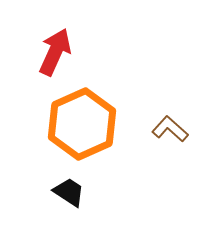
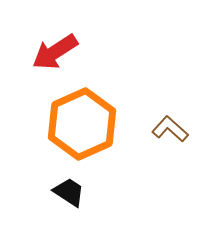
red arrow: rotated 147 degrees counterclockwise
